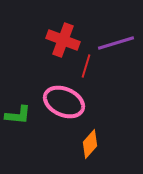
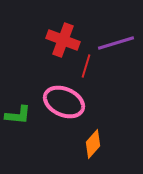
orange diamond: moved 3 px right
